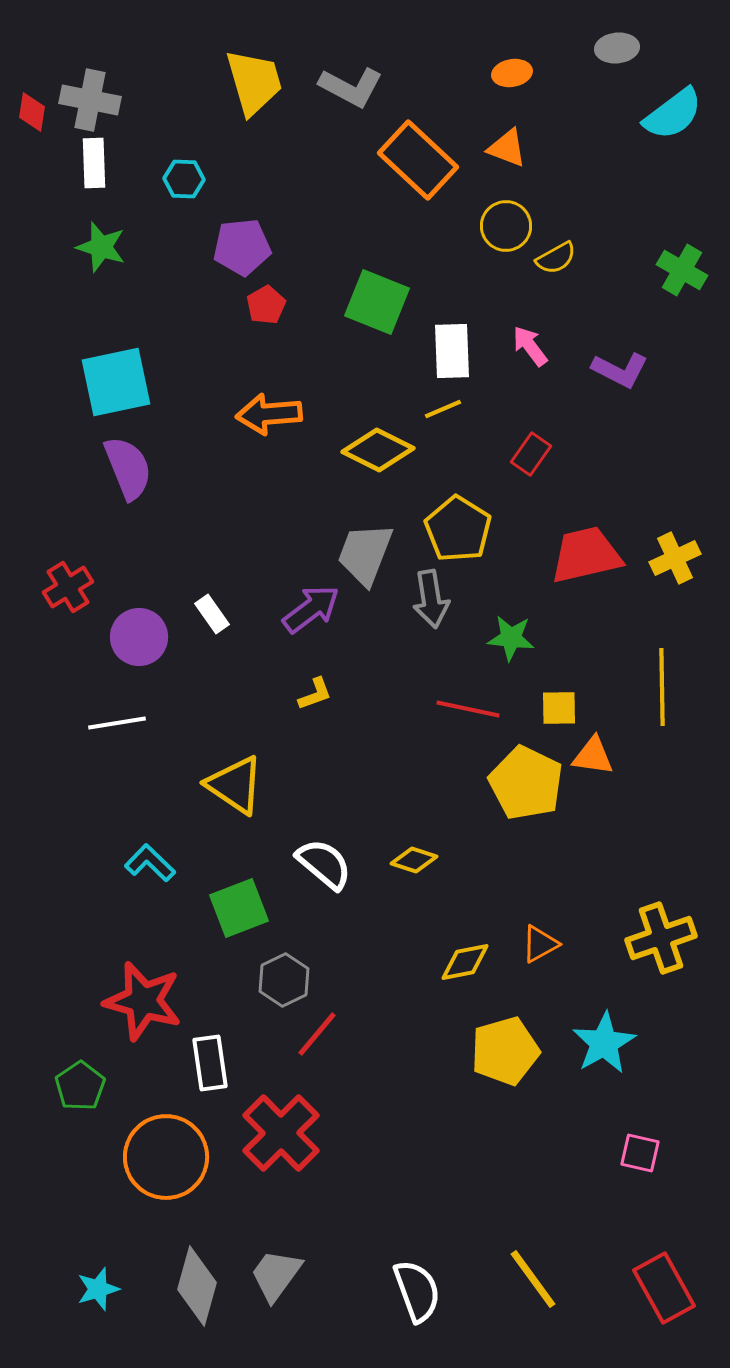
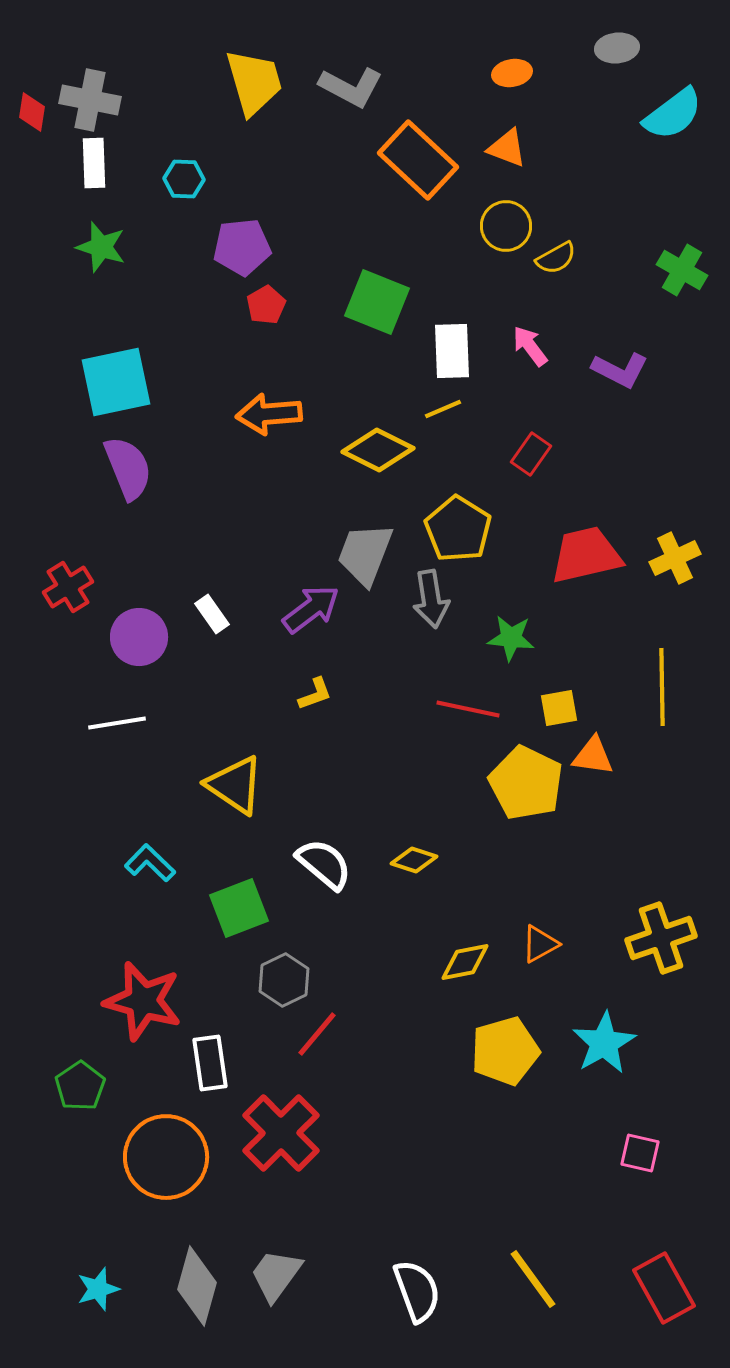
yellow square at (559, 708): rotated 9 degrees counterclockwise
